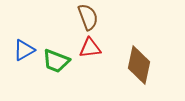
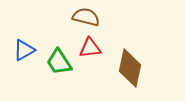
brown semicircle: moved 2 px left; rotated 56 degrees counterclockwise
green trapezoid: moved 3 px right, 1 px down; rotated 36 degrees clockwise
brown diamond: moved 9 px left, 3 px down
